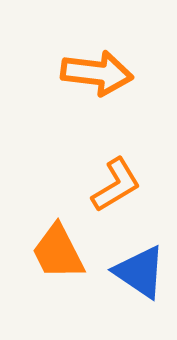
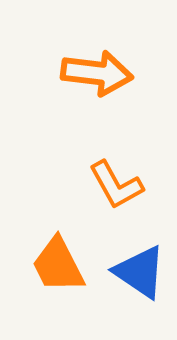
orange L-shape: rotated 92 degrees clockwise
orange trapezoid: moved 13 px down
